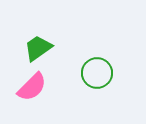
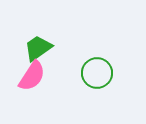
pink semicircle: moved 11 px up; rotated 12 degrees counterclockwise
